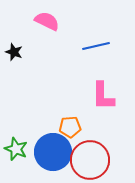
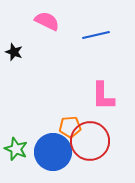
blue line: moved 11 px up
red circle: moved 19 px up
